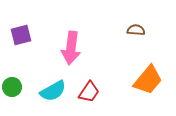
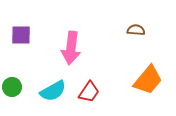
purple square: rotated 15 degrees clockwise
